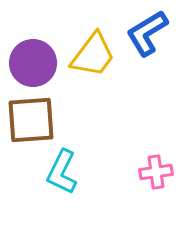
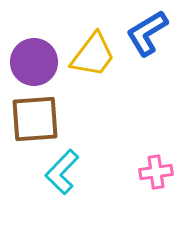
purple circle: moved 1 px right, 1 px up
brown square: moved 4 px right, 1 px up
cyan L-shape: rotated 18 degrees clockwise
